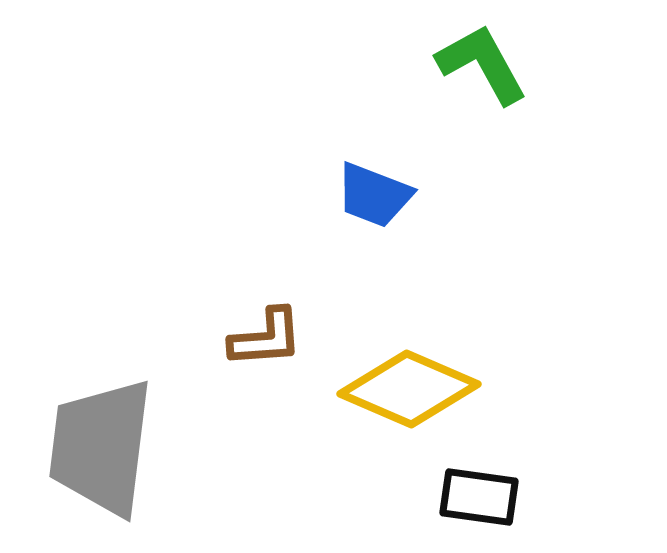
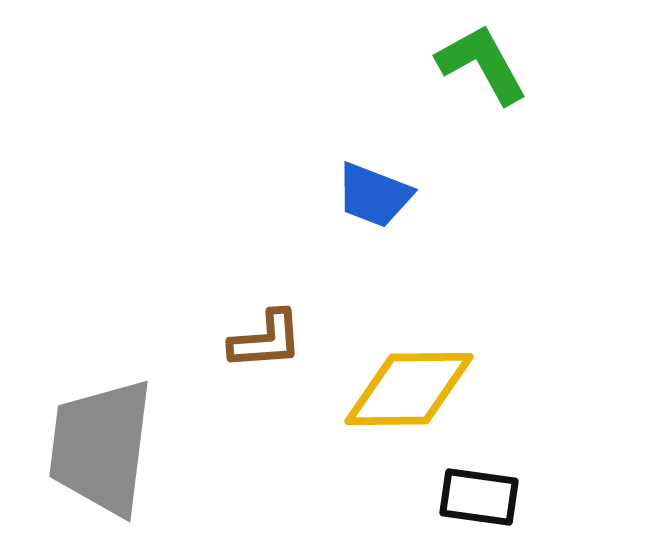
brown L-shape: moved 2 px down
yellow diamond: rotated 24 degrees counterclockwise
